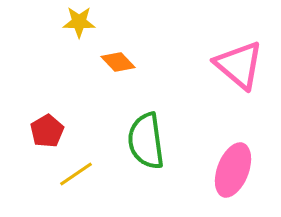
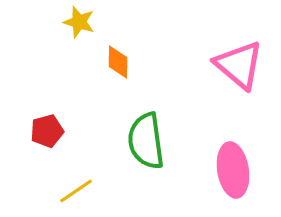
yellow star: rotated 16 degrees clockwise
orange diamond: rotated 44 degrees clockwise
red pentagon: rotated 16 degrees clockwise
pink ellipse: rotated 30 degrees counterclockwise
yellow line: moved 17 px down
